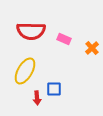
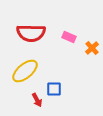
red semicircle: moved 2 px down
pink rectangle: moved 5 px right, 2 px up
yellow ellipse: rotated 20 degrees clockwise
red arrow: moved 2 px down; rotated 24 degrees counterclockwise
